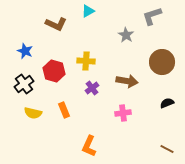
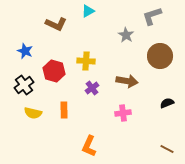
brown circle: moved 2 px left, 6 px up
black cross: moved 1 px down
orange rectangle: rotated 21 degrees clockwise
